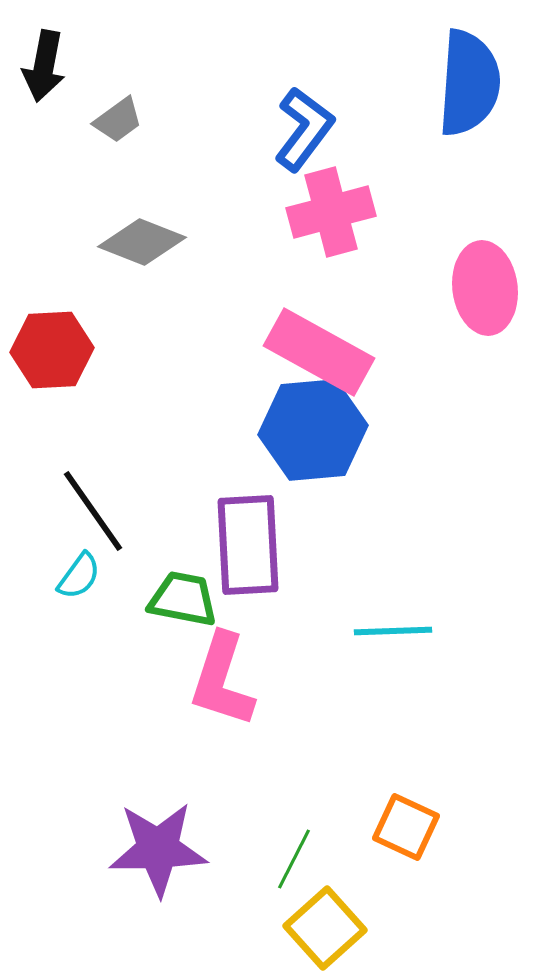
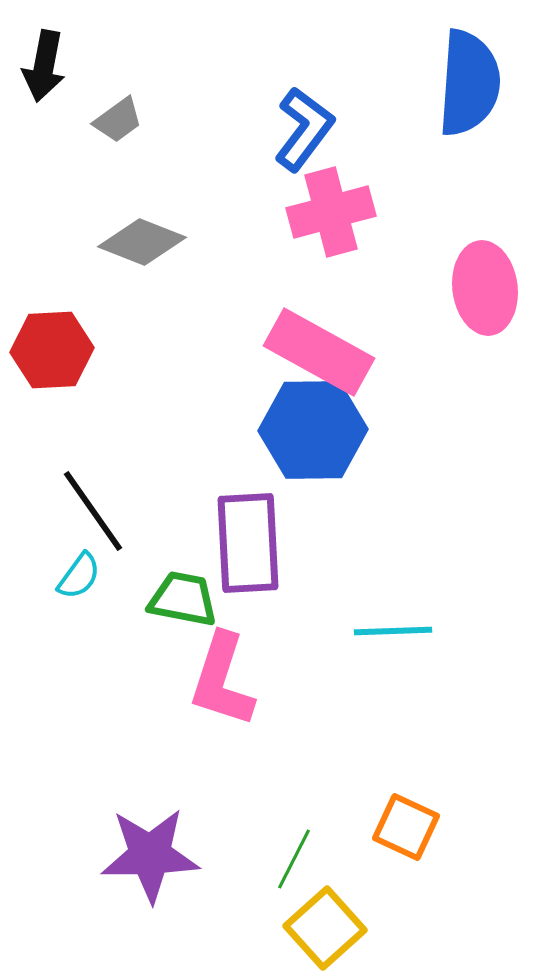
blue hexagon: rotated 4 degrees clockwise
purple rectangle: moved 2 px up
purple star: moved 8 px left, 6 px down
